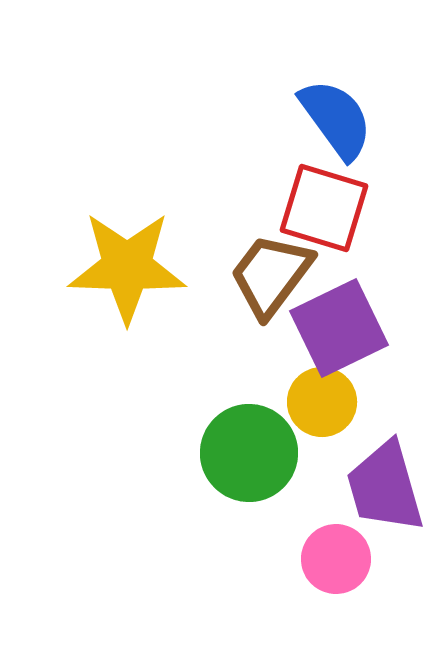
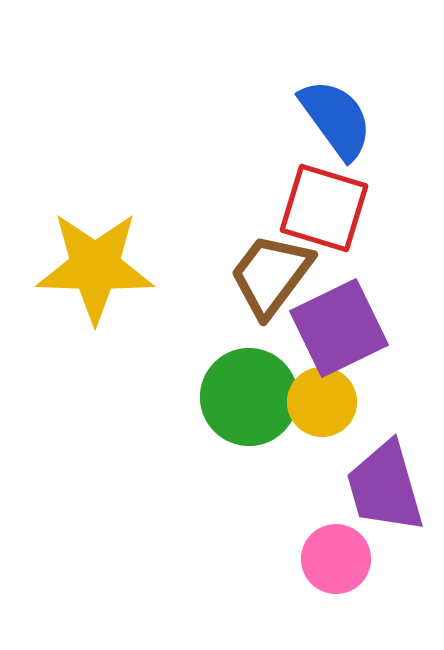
yellow star: moved 32 px left
green circle: moved 56 px up
